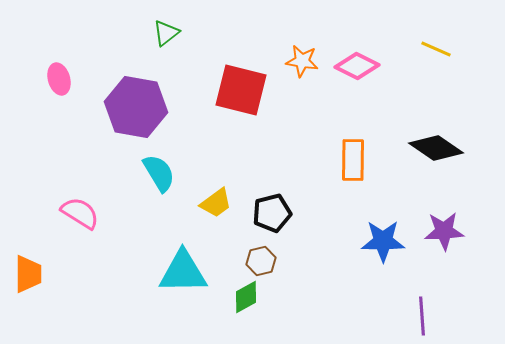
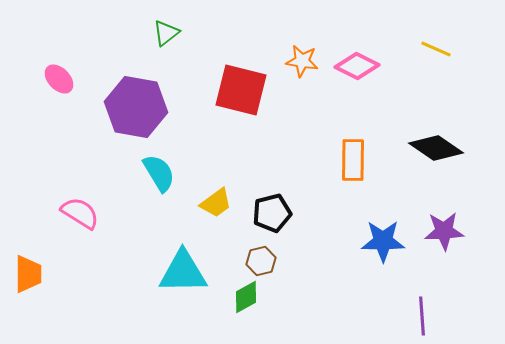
pink ellipse: rotated 28 degrees counterclockwise
